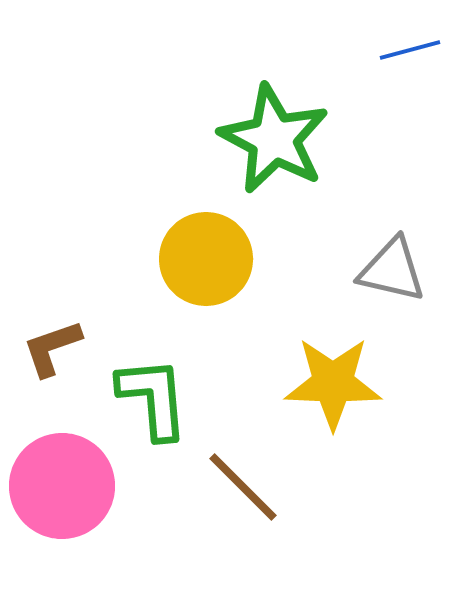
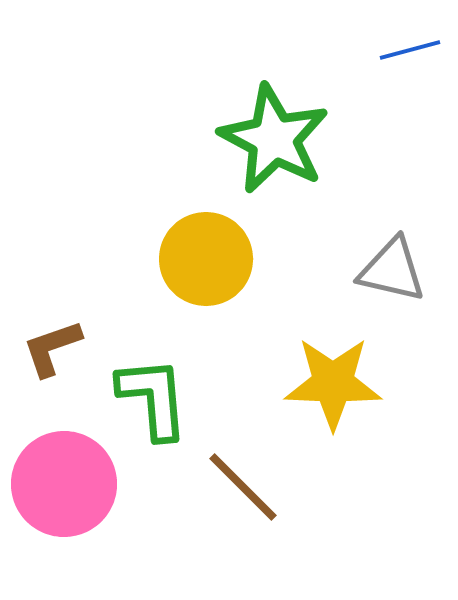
pink circle: moved 2 px right, 2 px up
